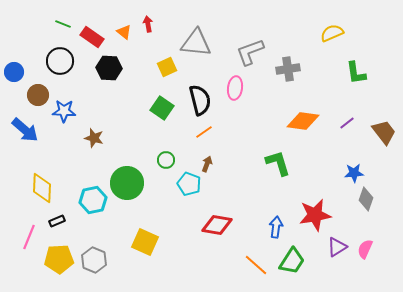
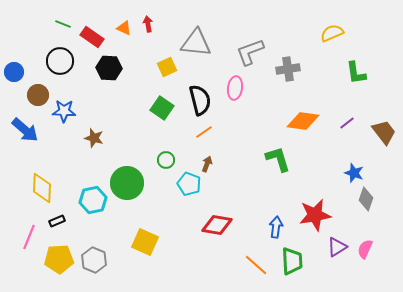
orange triangle at (124, 32): moved 4 px up; rotated 14 degrees counterclockwise
green L-shape at (278, 163): moved 4 px up
blue star at (354, 173): rotated 24 degrees clockwise
green trapezoid at (292, 261): rotated 36 degrees counterclockwise
